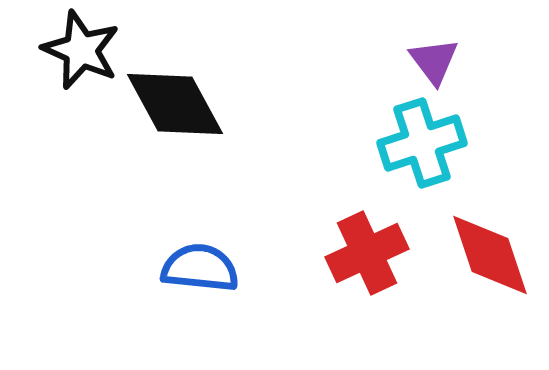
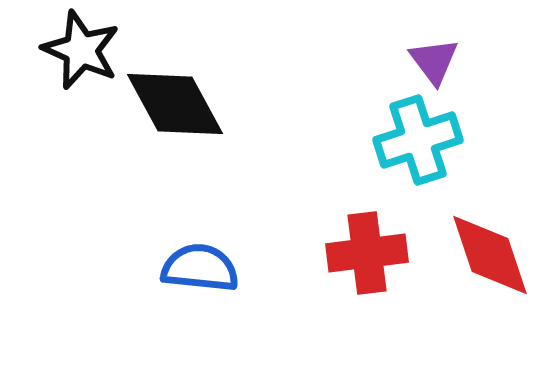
cyan cross: moved 4 px left, 3 px up
red cross: rotated 18 degrees clockwise
